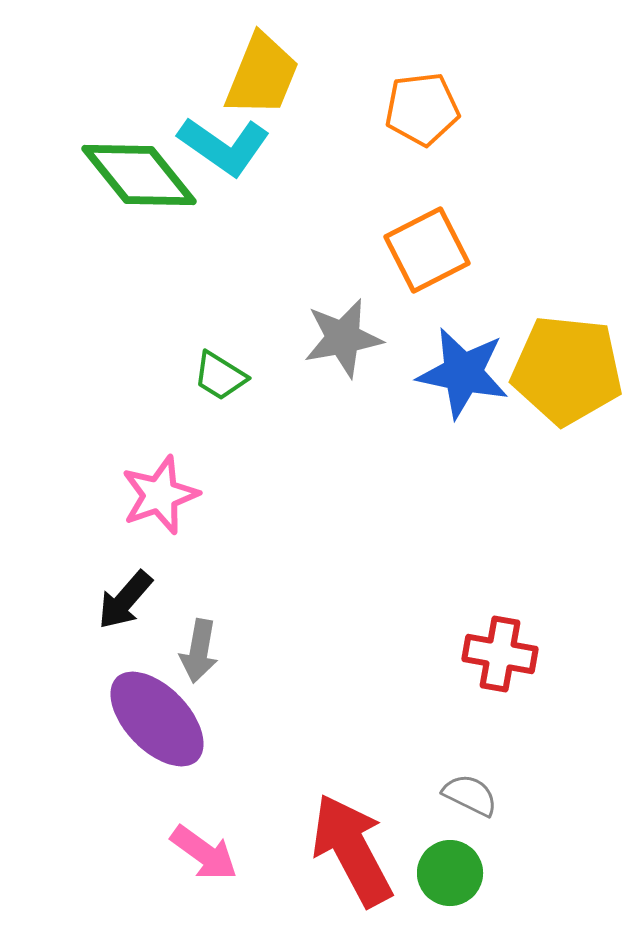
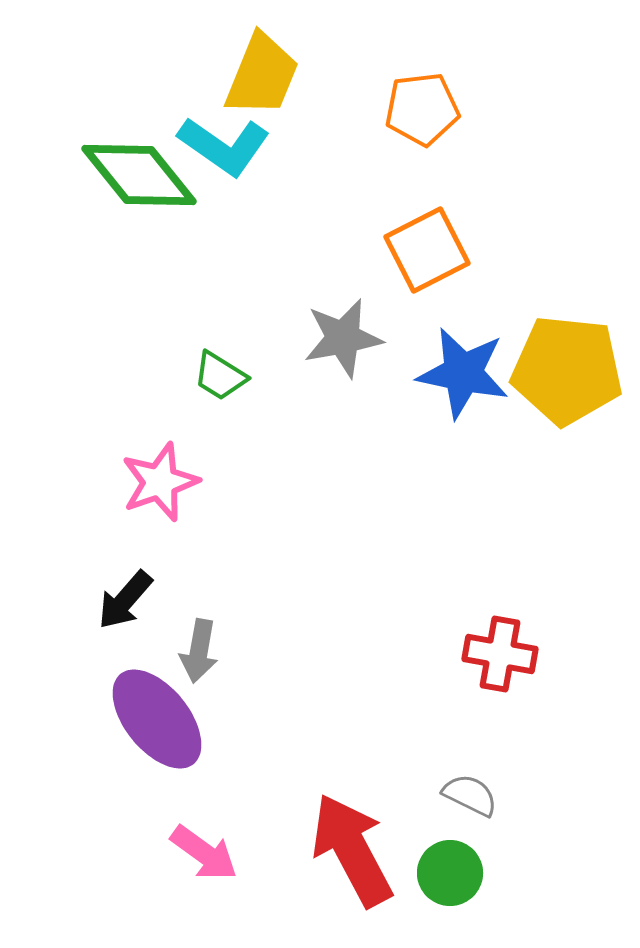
pink star: moved 13 px up
purple ellipse: rotated 5 degrees clockwise
